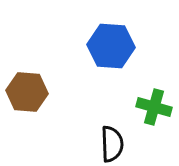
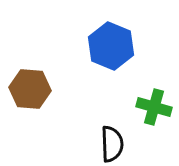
blue hexagon: rotated 18 degrees clockwise
brown hexagon: moved 3 px right, 3 px up
